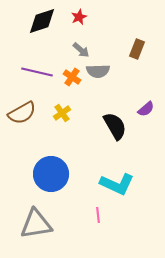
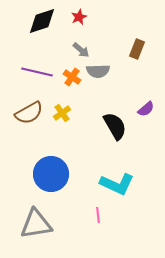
brown semicircle: moved 7 px right
